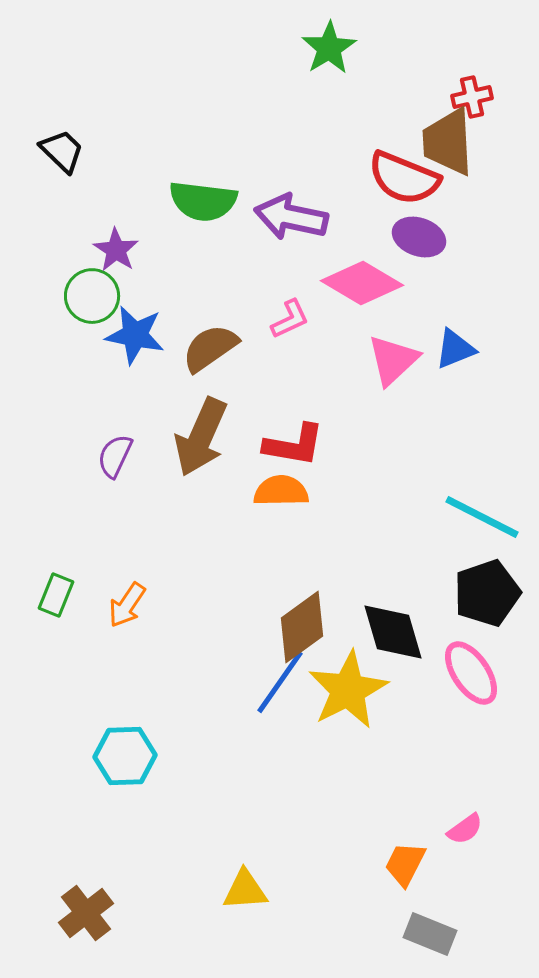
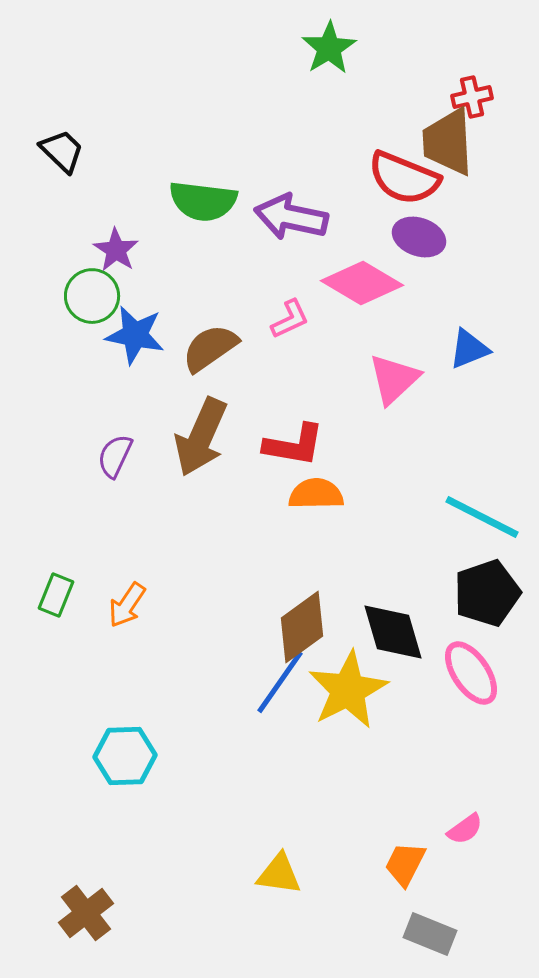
blue triangle: moved 14 px right
pink triangle: moved 1 px right, 19 px down
orange semicircle: moved 35 px right, 3 px down
yellow triangle: moved 34 px right, 16 px up; rotated 12 degrees clockwise
